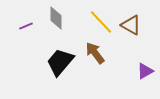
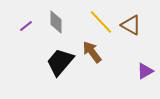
gray diamond: moved 4 px down
purple line: rotated 16 degrees counterclockwise
brown arrow: moved 3 px left, 1 px up
